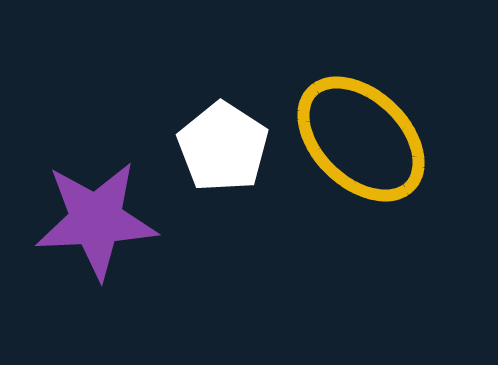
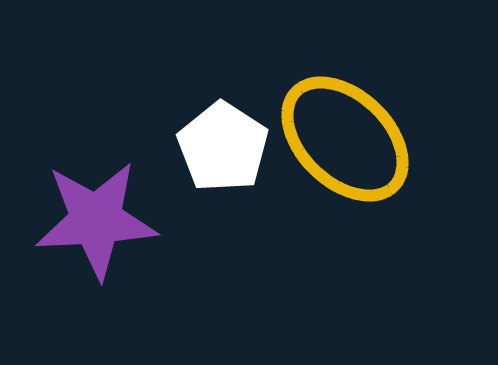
yellow ellipse: moved 16 px left
